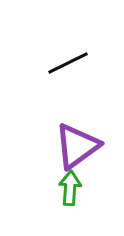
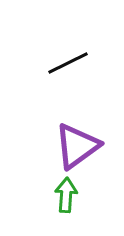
green arrow: moved 4 px left, 7 px down
